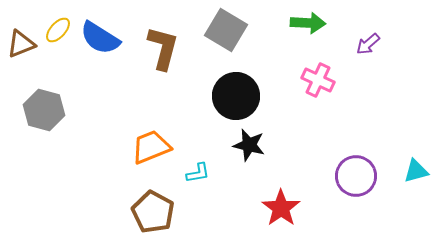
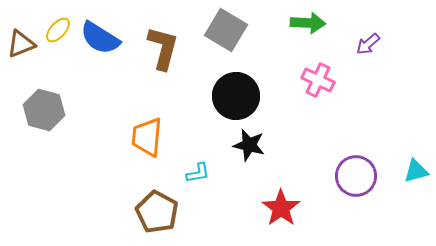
orange trapezoid: moved 4 px left, 10 px up; rotated 63 degrees counterclockwise
brown pentagon: moved 4 px right
